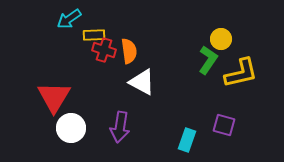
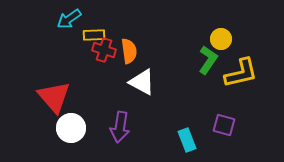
red triangle: rotated 12 degrees counterclockwise
cyan rectangle: rotated 40 degrees counterclockwise
